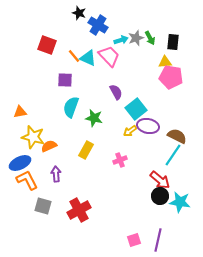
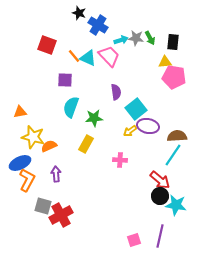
gray star: rotated 28 degrees clockwise
pink pentagon: moved 3 px right
purple semicircle: rotated 21 degrees clockwise
green star: rotated 18 degrees counterclockwise
brown semicircle: rotated 30 degrees counterclockwise
yellow rectangle: moved 6 px up
pink cross: rotated 24 degrees clockwise
orange L-shape: rotated 55 degrees clockwise
cyan star: moved 4 px left, 3 px down
red cross: moved 18 px left, 5 px down
purple line: moved 2 px right, 4 px up
